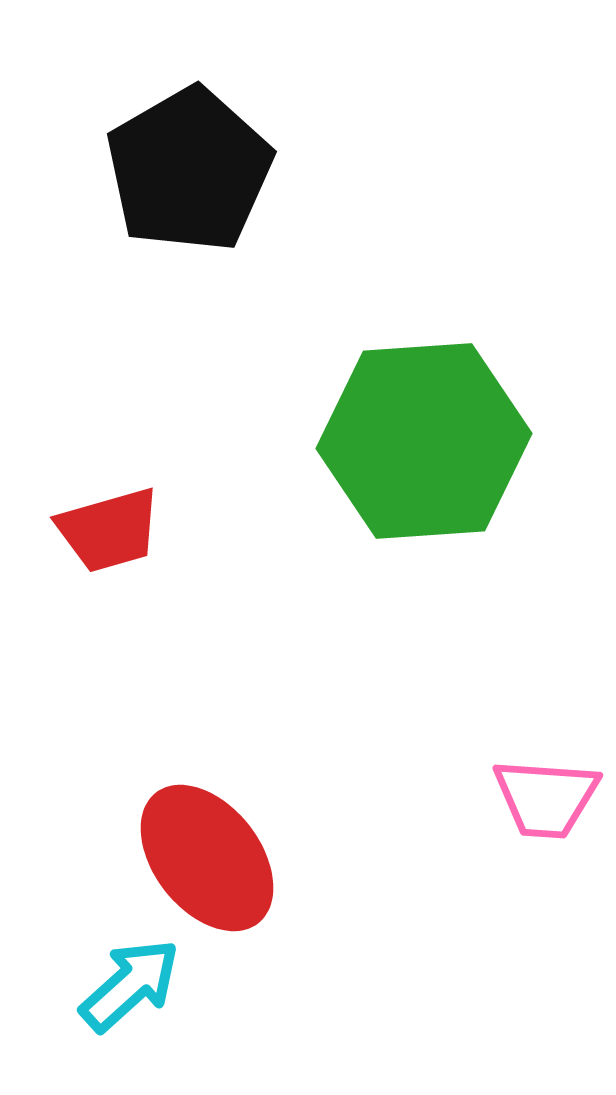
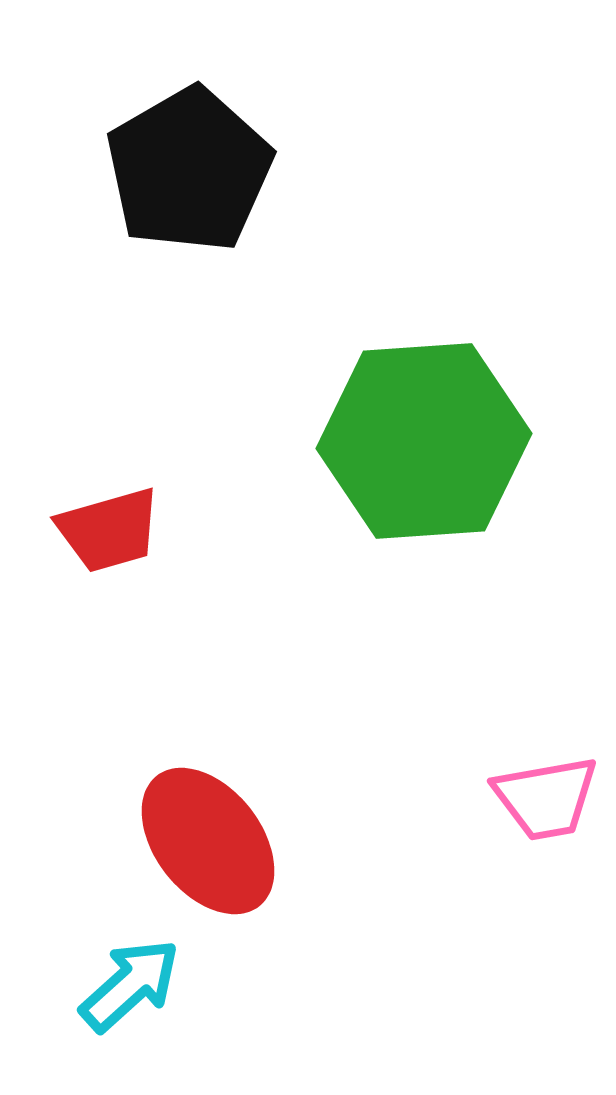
pink trapezoid: rotated 14 degrees counterclockwise
red ellipse: moved 1 px right, 17 px up
